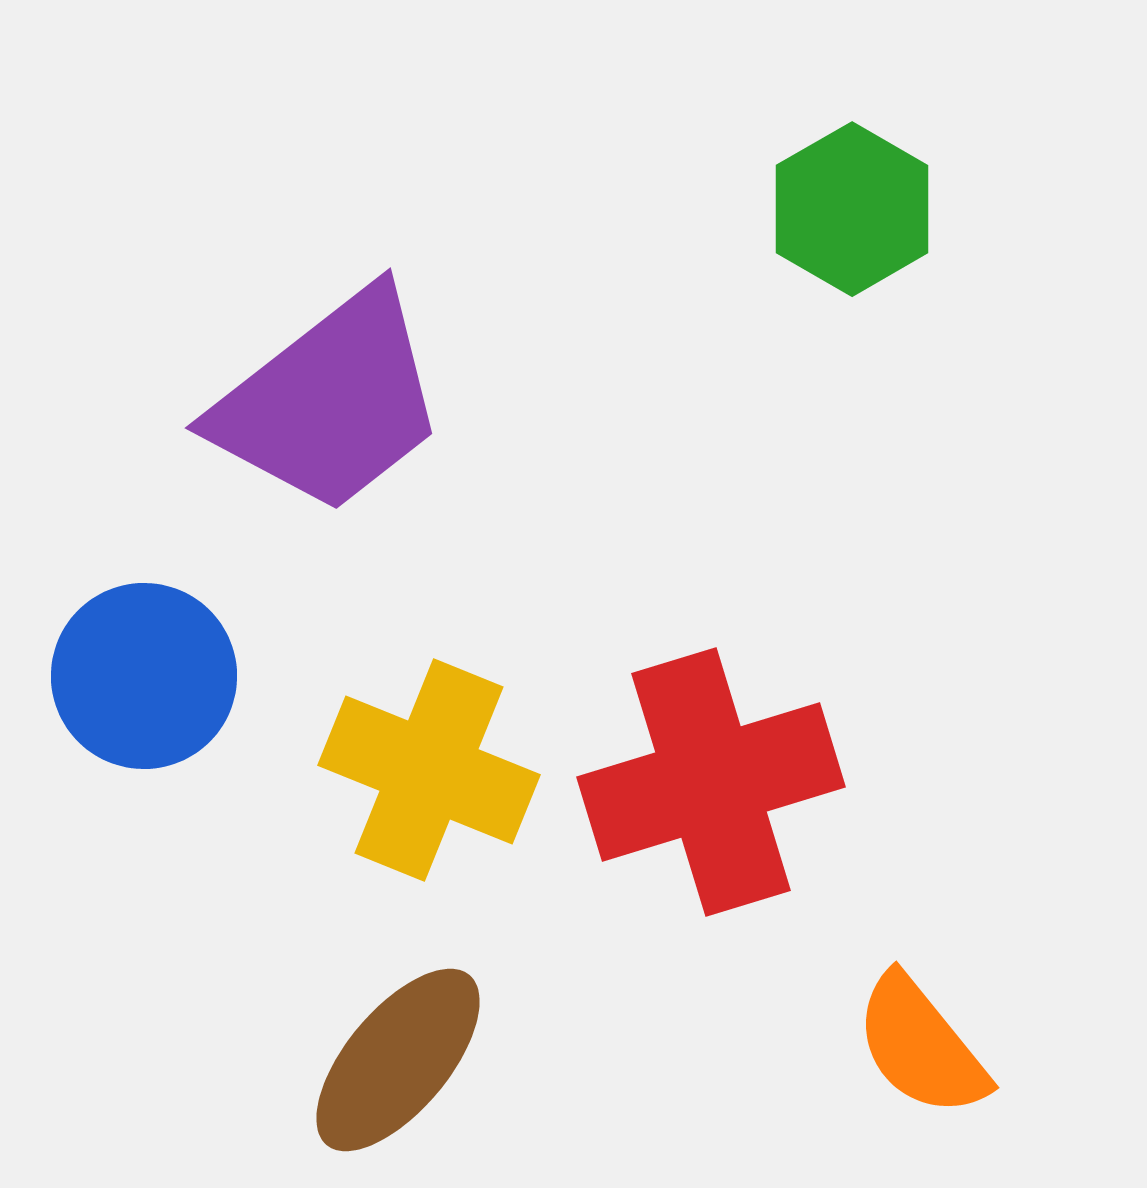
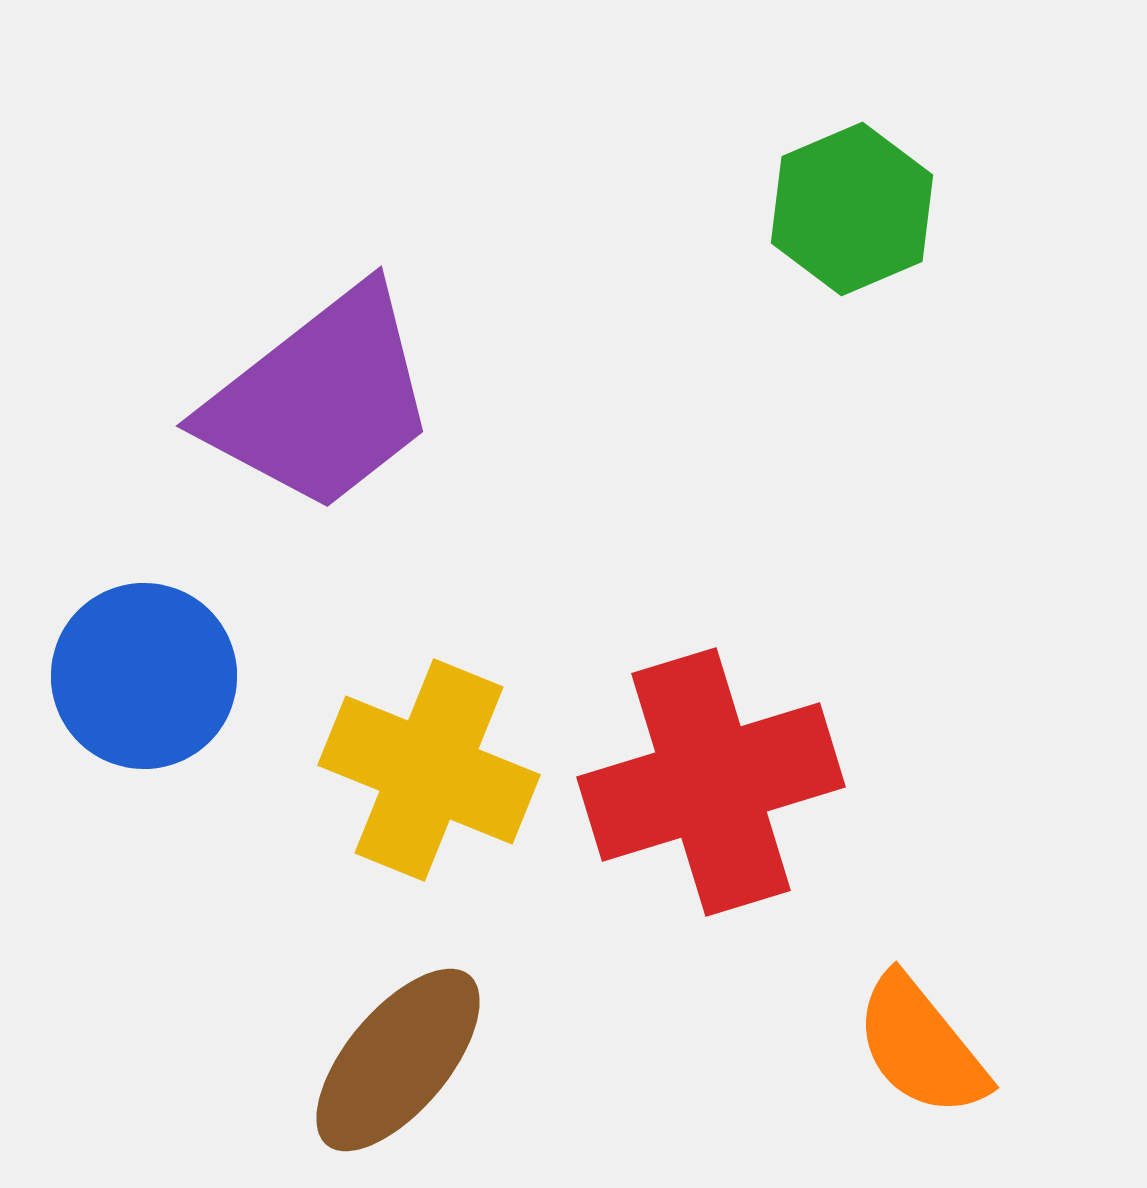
green hexagon: rotated 7 degrees clockwise
purple trapezoid: moved 9 px left, 2 px up
